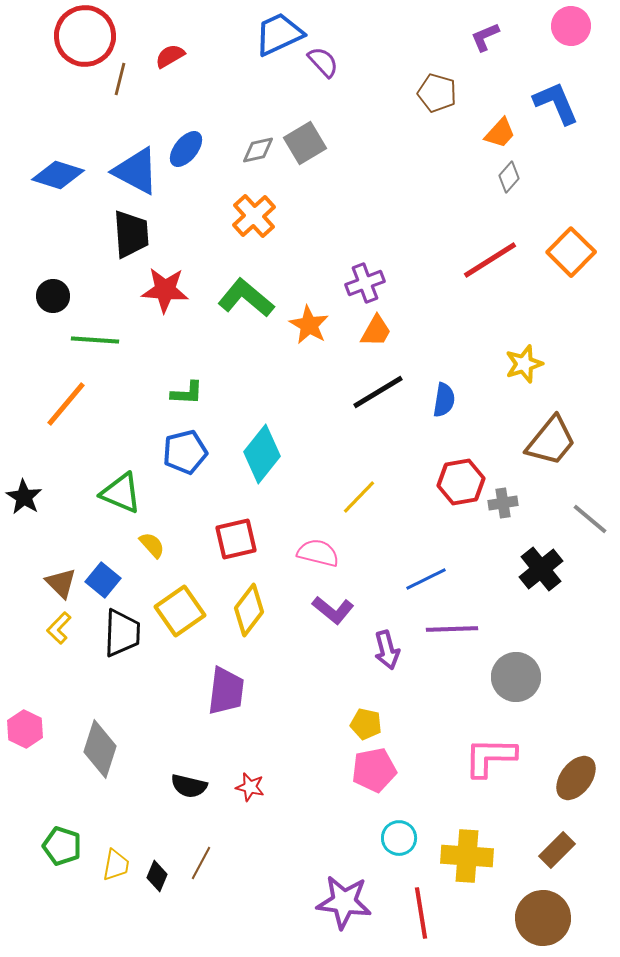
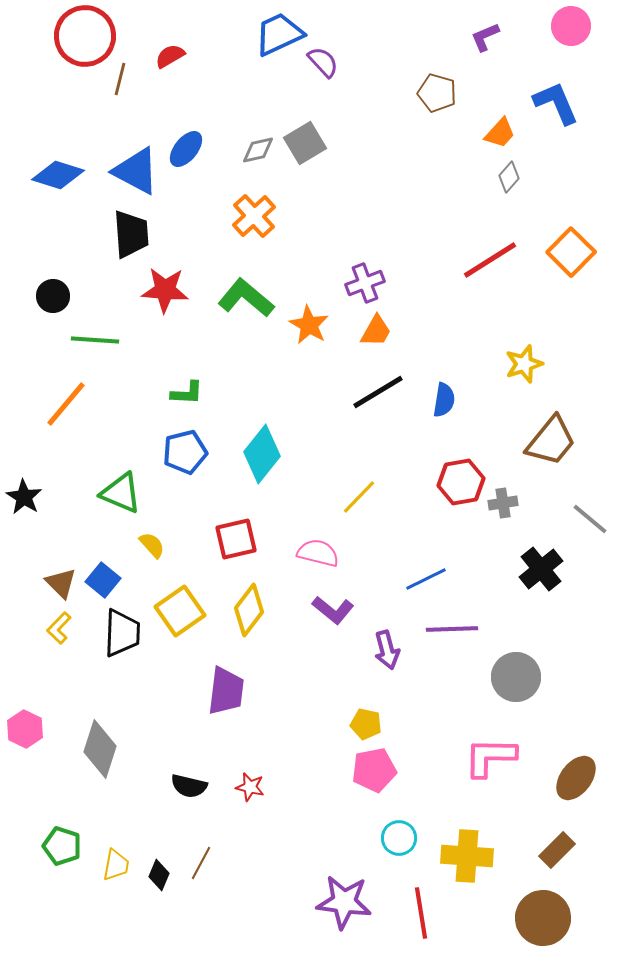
black diamond at (157, 876): moved 2 px right, 1 px up
